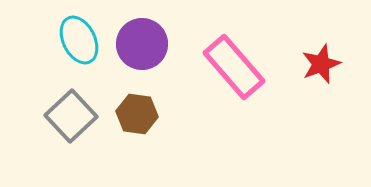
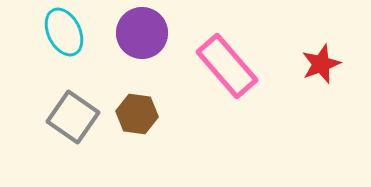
cyan ellipse: moved 15 px left, 8 px up
purple circle: moved 11 px up
pink rectangle: moved 7 px left, 1 px up
gray square: moved 2 px right, 1 px down; rotated 12 degrees counterclockwise
